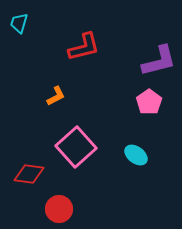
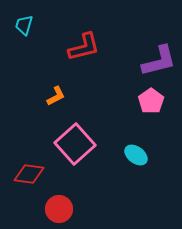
cyan trapezoid: moved 5 px right, 2 px down
pink pentagon: moved 2 px right, 1 px up
pink square: moved 1 px left, 3 px up
